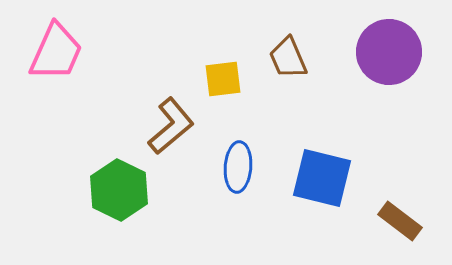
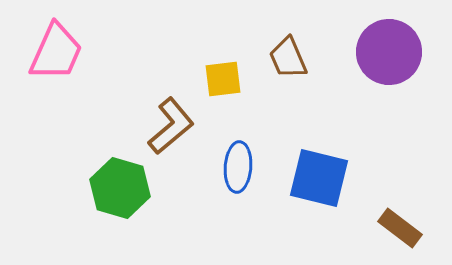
blue square: moved 3 px left
green hexagon: moved 1 px right, 2 px up; rotated 10 degrees counterclockwise
brown rectangle: moved 7 px down
